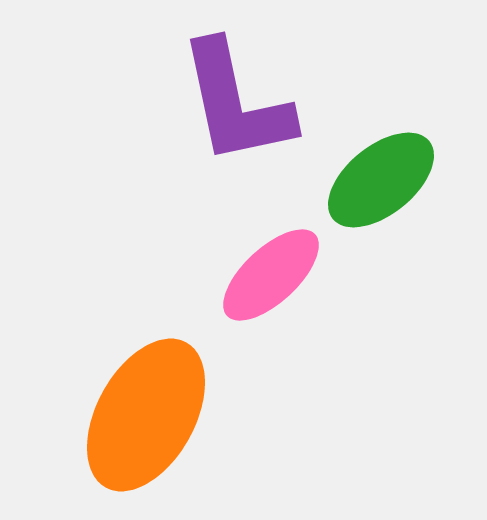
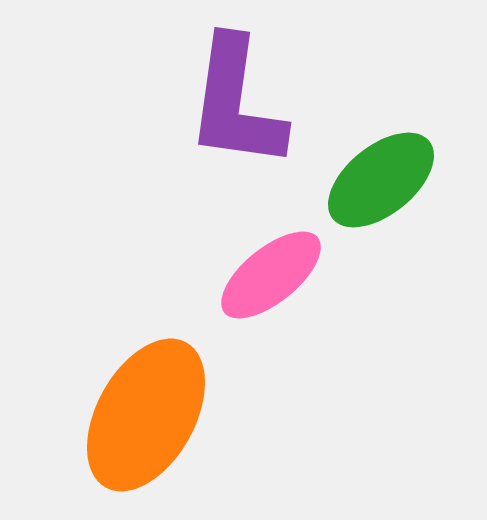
purple L-shape: rotated 20 degrees clockwise
pink ellipse: rotated 4 degrees clockwise
